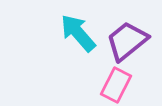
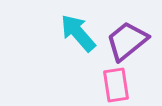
pink rectangle: rotated 36 degrees counterclockwise
